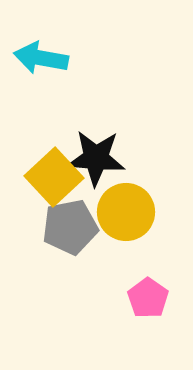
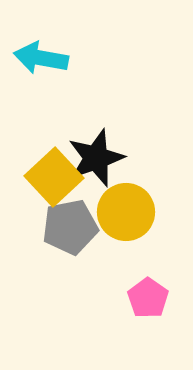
black star: rotated 24 degrees counterclockwise
